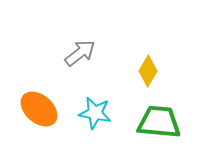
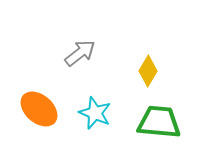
cyan star: rotated 12 degrees clockwise
